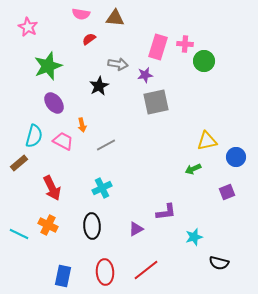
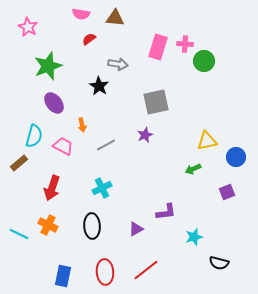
purple star: moved 60 px down; rotated 14 degrees counterclockwise
black star: rotated 12 degrees counterclockwise
pink trapezoid: moved 5 px down
red arrow: rotated 45 degrees clockwise
